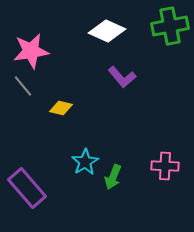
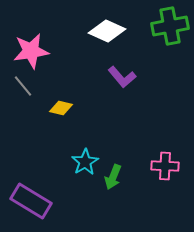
purple rectangle: moved 4 px right, 13 px down; rotated 18 degrees counterclockwise
